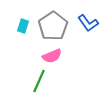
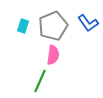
gray pentagon: rotated 12 degrees clockwise
pink semicircle: moved 1 px right, 1 px up; rotated 60 degrees counterclockwise
green line: moved 1 px right
